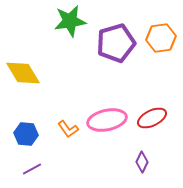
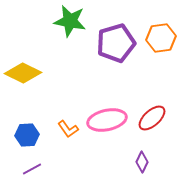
green star: rotated 20 degrees clockwise
yellow diamond: rotated 33 degrees counterclockwise
red ellipse: rotated 16 degrees counterclockwise
blue hexagon: moved 1 px right, 1 px down; rotated 10 degrees counterclockwise
